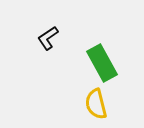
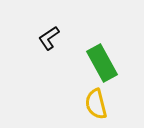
black L-shape: moved 1 px right
